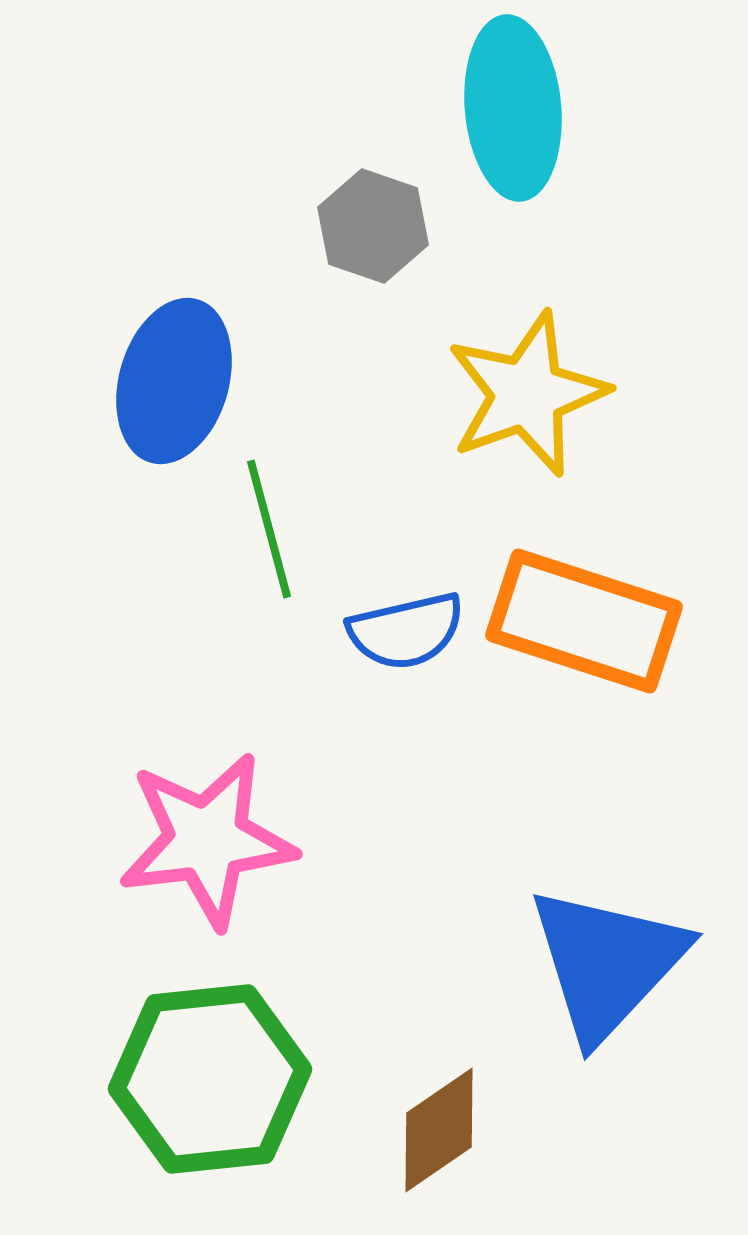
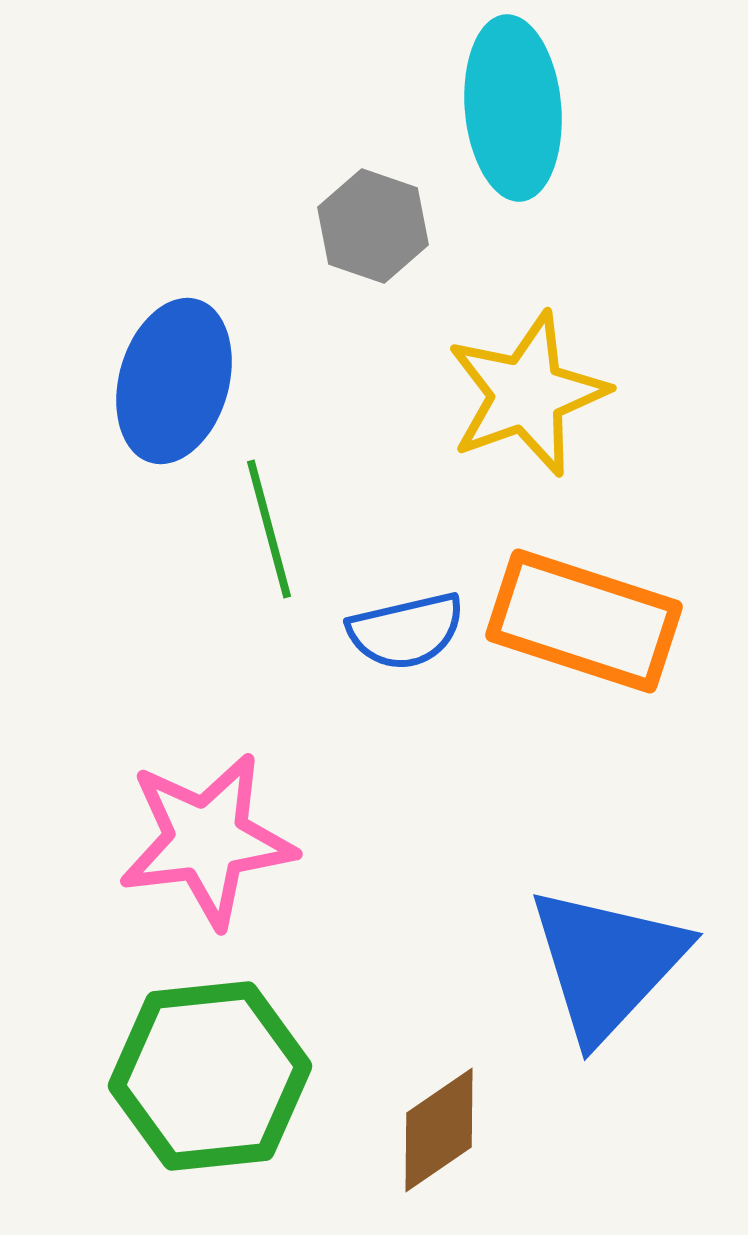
green hexagon: moved 3 px up
